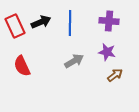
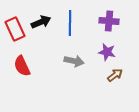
red rectangle: moved 3 px down
gray arrow: rotated 42 degrees clockwise
